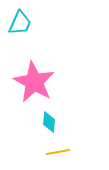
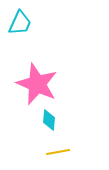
pink star: moved 3 px right, 2 px down; rotated 6 degrees counterclockwise
cyan diamond: moved 2 px up
